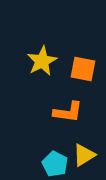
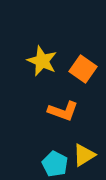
yellow star: rotated 20 degrees counterclockwise
orange square: rotated 24 degrees clockwise
orange L-shape: moved 5 px left, 1 px up; rotated 12 degrees clockwise
